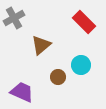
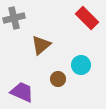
gray cross: rotated 15 degrees clockwise
red rectangle: moved 3 px right, 4 px up
brown circle: moved 2 px down
